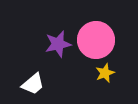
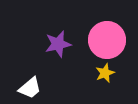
pink circle: moved 11 px right
white trapezoid: moved 3 px left, 4 px down
